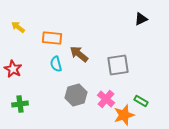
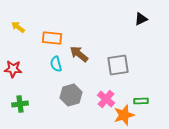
red star: rotated 24 degrees counterclockwise
gray hexagon: moved 5 px left
green rectangle: rotated 32 degrees counterclockwise
